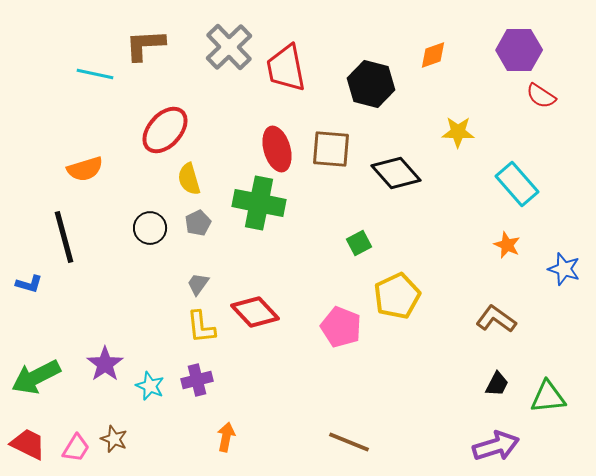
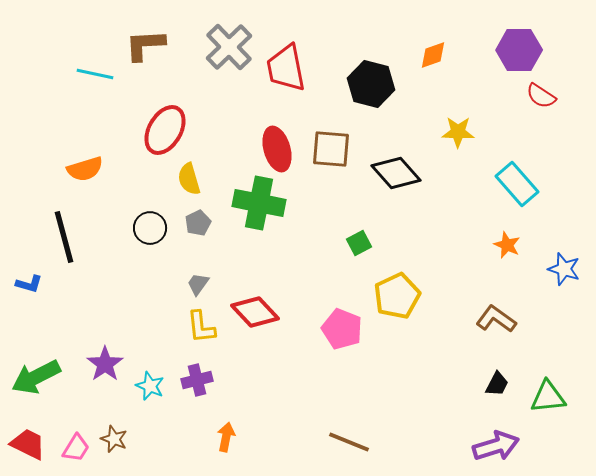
red ellipse at (165, 130): rotated 12 degrees counterclockwise
pink pentagon at (341, 327): moved 1 px right, 2 px down
